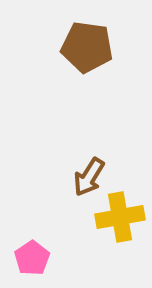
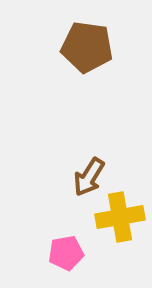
pink pentagon: moved 34 px right, 5 px up; rotated 24 degrees clockwise
